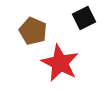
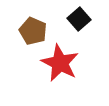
black square: moved 5 px left, 1 px down; rotated 15 degrees counterclockwise
